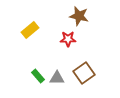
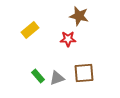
brown square: rotated 30 degrees clockwise
gray triangle: rotated 21 degrees counterclockwise
